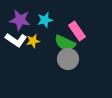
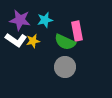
pink rectangle: rotated 24 degrees clockwise
green semicircle: moved 1 px up
gray circle: moved 3 px left, 8 px down
